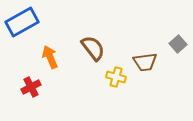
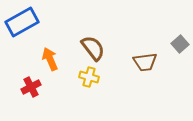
gray square: moved 2 px right
orange arrow: moved 2 px down
yellow cross: moved 27 px left
